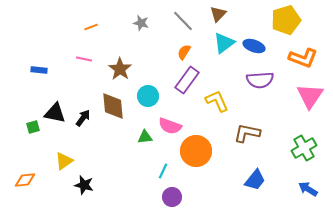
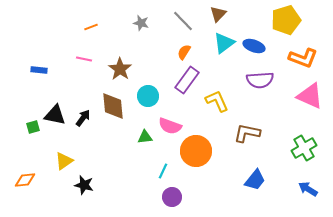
pink triangle: rotated 40 degrees counterclockwise
black triangle: moved 2 px down
